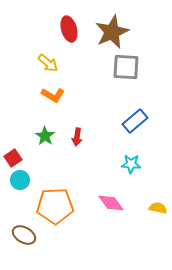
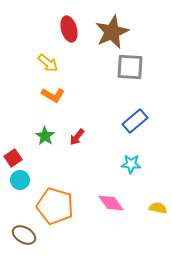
gray square: moved 4 px right
red arrow: rotated 30 degrees clockwise
orange pentagon: rotated 18 degrees clockwise
